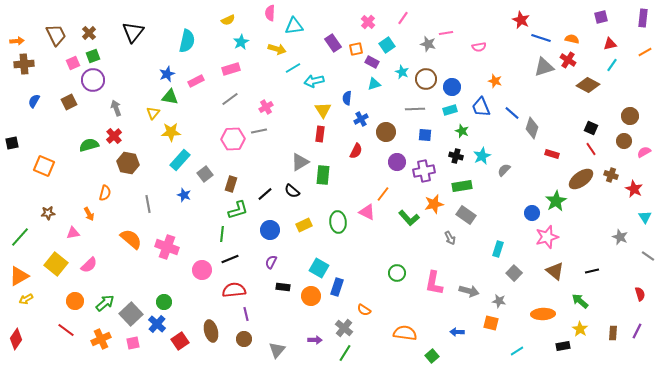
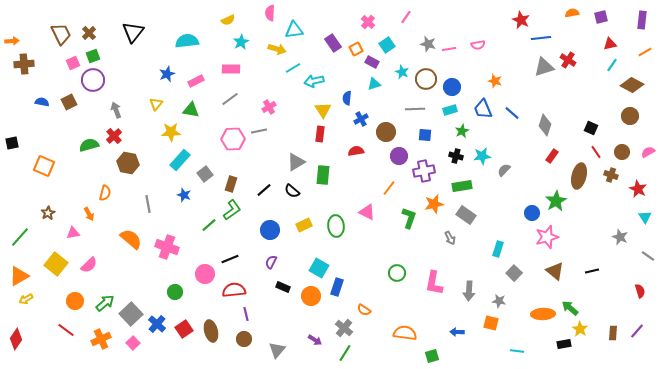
pink line at (403, 18): moved 3 px right, 1 px up
purple rectangle at (643, 18): moved 1 px left, 2 px down
cyan triangle at (294, 26): moved 4 px down
pink line at (446, 33): moved 3 px right, 16 px down
brown trapezoid at (56, 35): moved 5 px right, 1 px up
blue line at (541, 38): rotated 24 degrees counterclockwise
orange semicircle at (572, 39): moved 26 px up; rotated 24 degrees counterclockwise
orange arrow at (17, 41): moved 5 px left
cyan semicircle at (187, 41): rotated 110 degrees counterclockwise
pink semicircle at (479, 47): moved 1 px left, 2 px up
orange square at (356, 49): rotated 16 degrees counterclockwise
pink rectangle at (231, 69): rotated 18 degrees clockwise
brown diamond at (588, 85): moved 44 px right
green triangle at (170, 97): moved 21 px right, 13 px down
blue semicircle at (34, 101): moved 8 px right, 1 px down; rotated 72 degrees clockwise
pink cross at (266, 107): moved 3 px right
blue trapezoid at (481, 107): moved 2 px right, 2 px down
gray arrow at (116, 108): moved 2 px down
yellow triangle at (153, 113): moved 3 px right, 9 px up
gray diamond at (532, 128): moved 13 px right, 3 px up
green star at (462, 131): rotated 24 degrees clockwise
brown circle at (624, 141): moved 2 px left, 11 px down
red line at (591, 149): moved 5 px right, 3 px down
red semicircle at (356, 151): rotated 126 degrees counterclockwise
pink semicircle at (644, 152): moved 4 px right
red rectangle at (552, 154): moved 2 px down; rotated 72 degrees counterclockwise
cyan star at (482, 156): rotated 18 degrees clockwise
gray triangle at (300, 162): moved 4 px left
purple circle at (397, 162): moved 2 px right, 6 px up
brown ellipse at (581, 179): moved 2 px left, 3 px up; rotated 40 degrees counterclockwise
red star at (634, 189): moved 4 px right
black line at (265, 194): moved 1 px left, 4 px up
orange line at (383, 194): moved 6 px right, 6 px up
green L-shape at (238, 210): moved 6 px left; rotated 20 degrees counterclockwise
brown star at (48, 213): rotated 24 degrees counterclockwise
green L-shape at (409, 218): rotated 120 degrees counterclockwise
green ellipse at (338, 222): moved 2 px left, 4 px down
green line at (222, 234): moved 13 px left, 9 px up; rotated 42 degrees clockwise
pink circle at (202, 270): moved 3 px right, 4 px down
black rectangle at (283, 287): rotated 16 degrees clockwise
gray arrow at (469, 291): rotated 78 degrees clockwise
red semicircle at (640, 294): moved 3 px up
green arrow at (580, 301): moved 10 px left, 7 px down
green circle at (164, 302): moved 11 px right, 10 px up
purple line at (637, 331): rotated 14 degrees clockwise
purple arrow at (315, 340): rotated 32 degrees clockwise
red square at (180, 341): moved 4 px right, 12 px up
pink square at (133, 343): rotated 32 degrees counterclockwise
black rectangle at (563, 346): moved 1 px right, 2 px up
cyan line at (517, 351): rotated 40 degrees clockwise
green square at (432, 356): rotated 24 degrees clockwise
